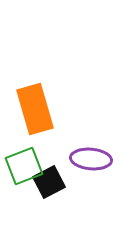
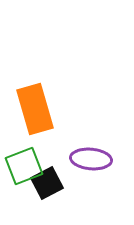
black square: moved 2 px left, 1 px down
